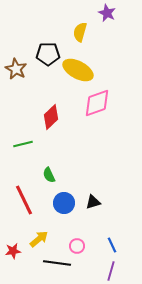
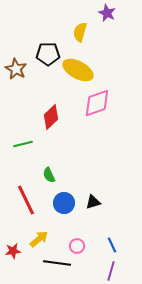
red line: moved 2 px right
